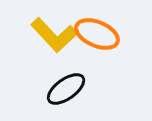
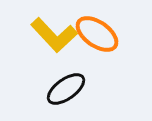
orange ellipse: rotated 12 degrees clockwise
